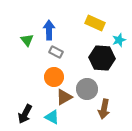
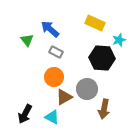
blue arrow: moved 1 px right, 1 px up; rotated 48 degrees counterclockwise
